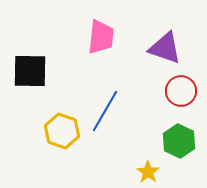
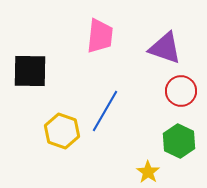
pink trapezoid: moved 1 px left, 1 px up
